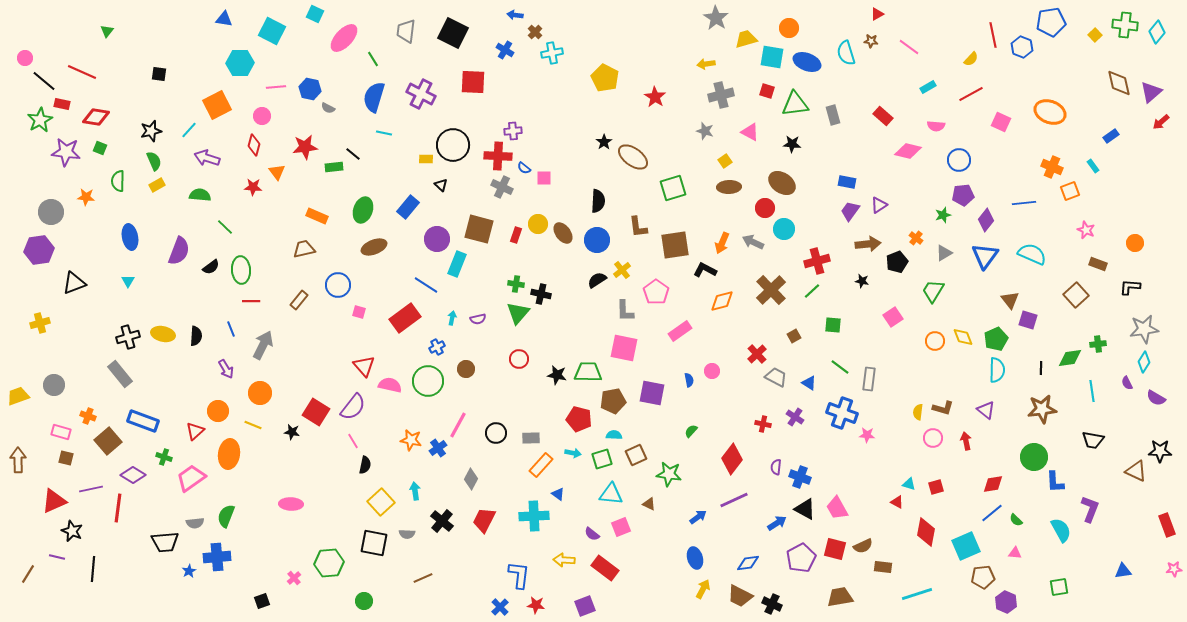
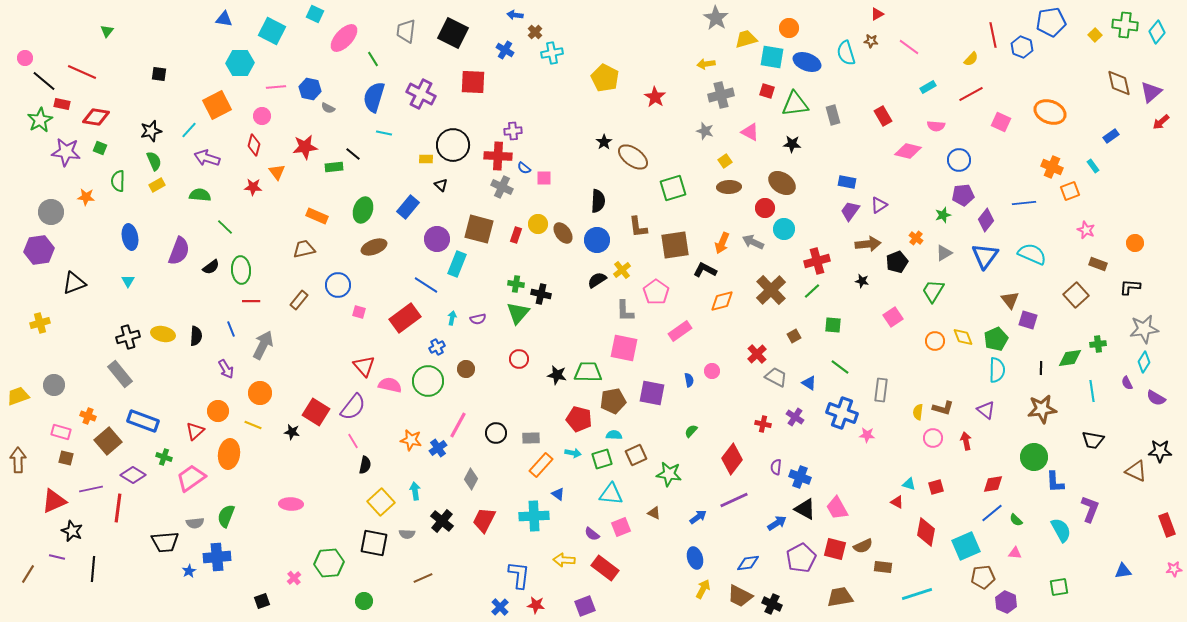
red rectangle at (883, 116): rotated 18 degrees clockwise
gray rectangle at (869, 379): moved 12 px right, 11 px down
brown triangle at (649, 504): moved 5 px right, 9 px down
